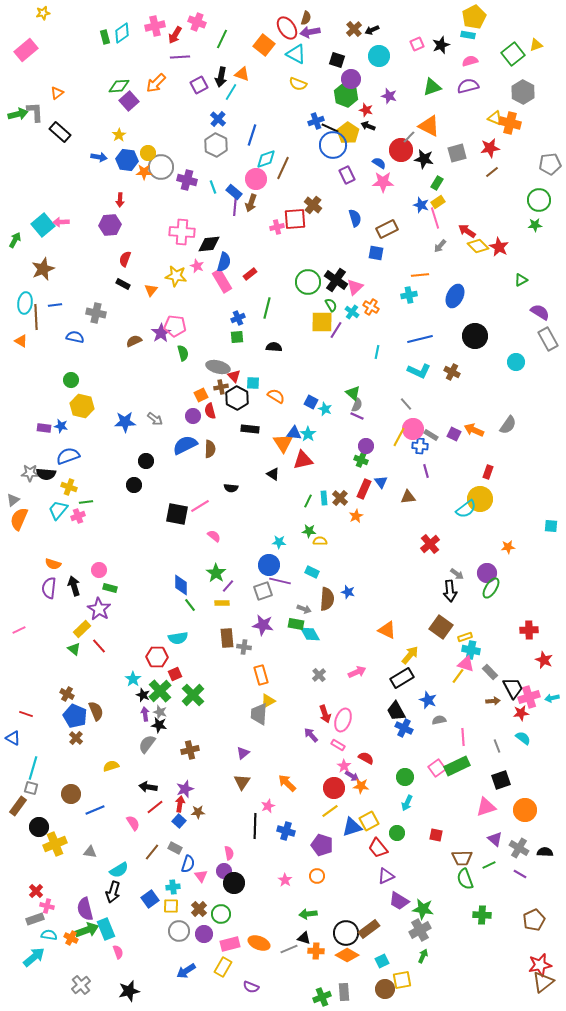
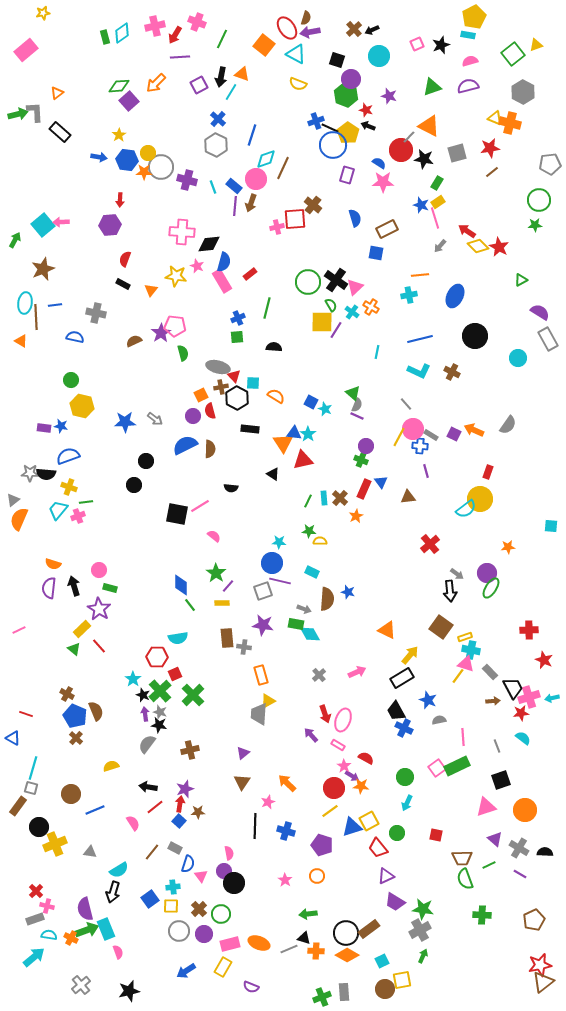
purple rectangle at (347, 175): rotated 42 degrees clockwise
blue rectangle at (234, 192): moved 6 px up
cyan circle at (516, 362): moved 2 px right, 4 px up
blue circle at (269, 565): moved 3 px right, 2 px up
pink star at (268, 806): moved 4 px up
purple trapezoid at (399, 901): moved 4 px left, 1 px down
